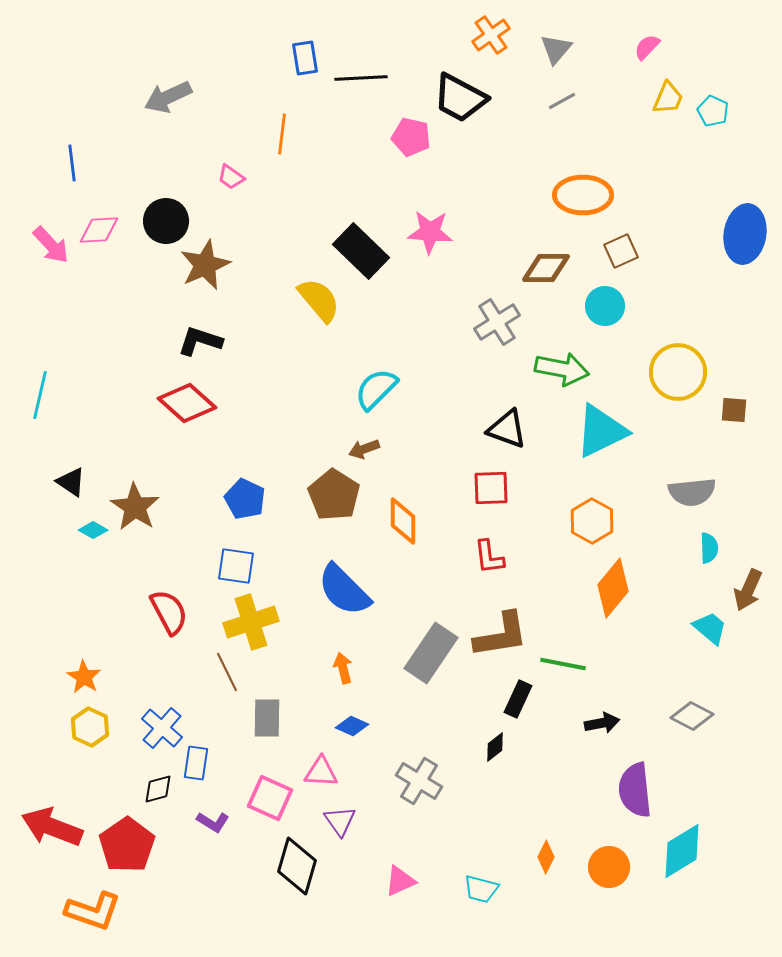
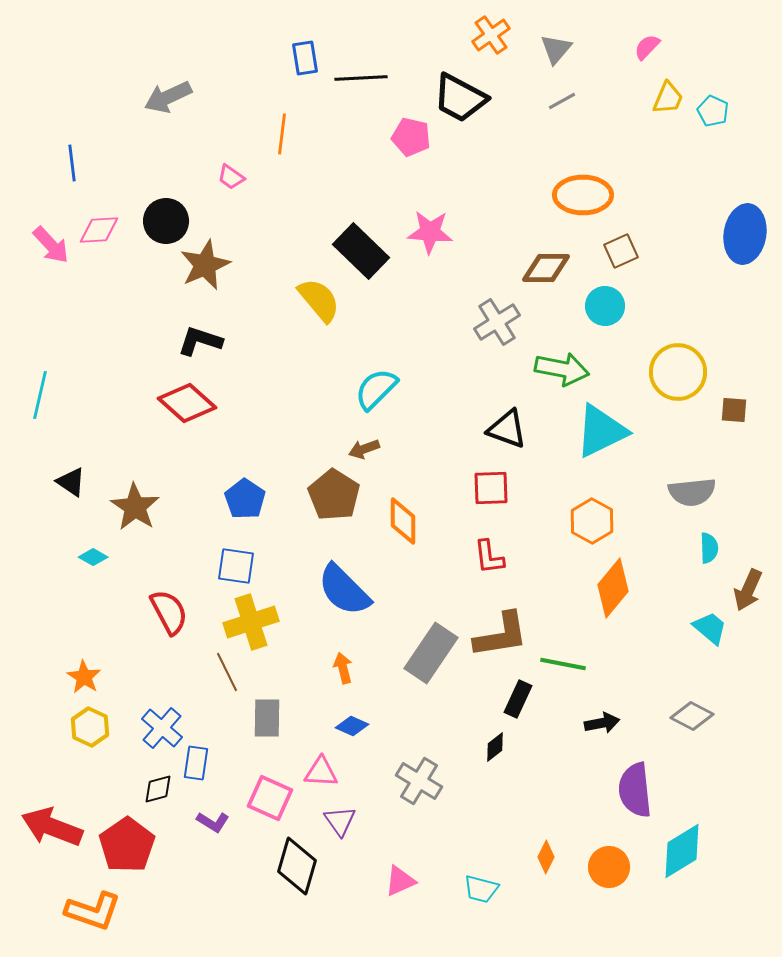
blue pentagon at (245, 499): rotated 9 degrees clockwise
cyan diamond at (93, 530): moved 27 px down
